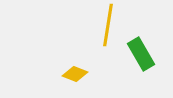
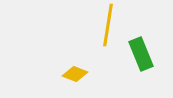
green rectangle: rotated 8 degrees clockwise
